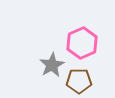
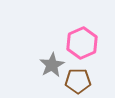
brown pentagon: moved 1 px left
